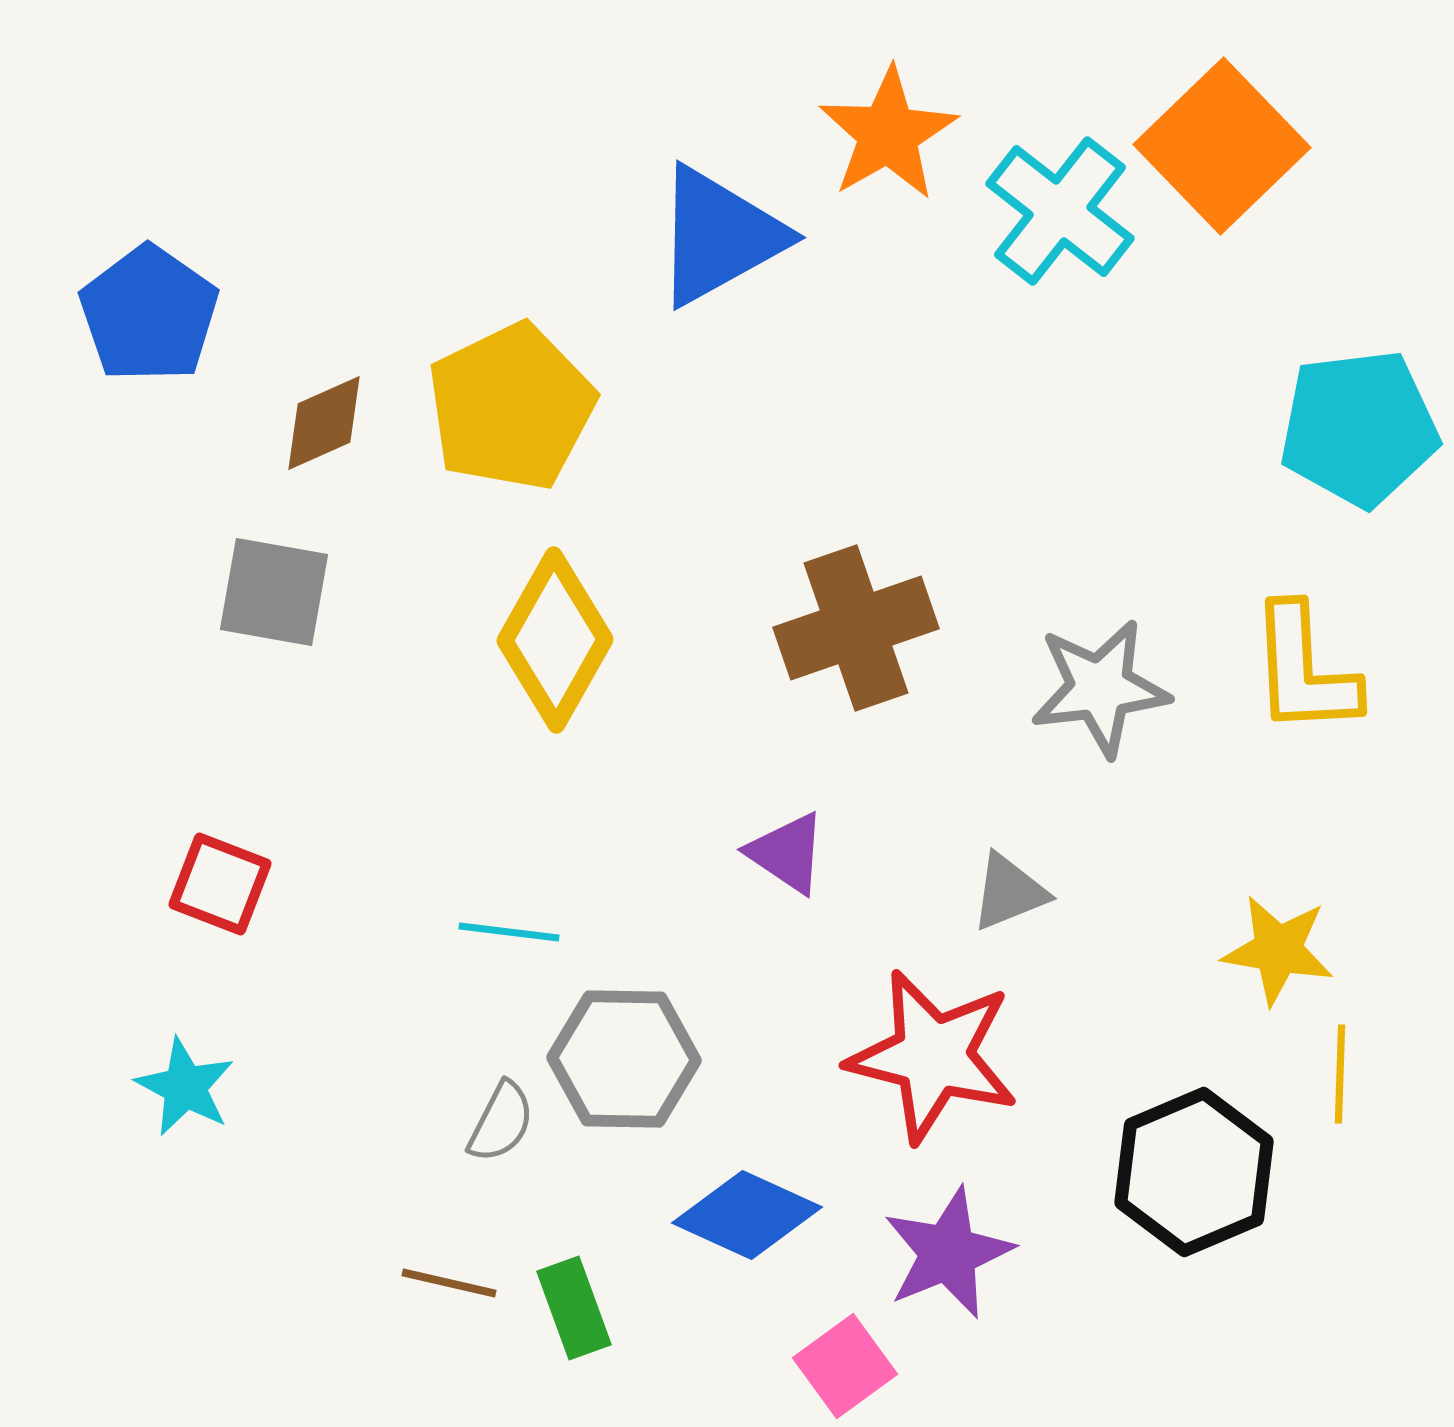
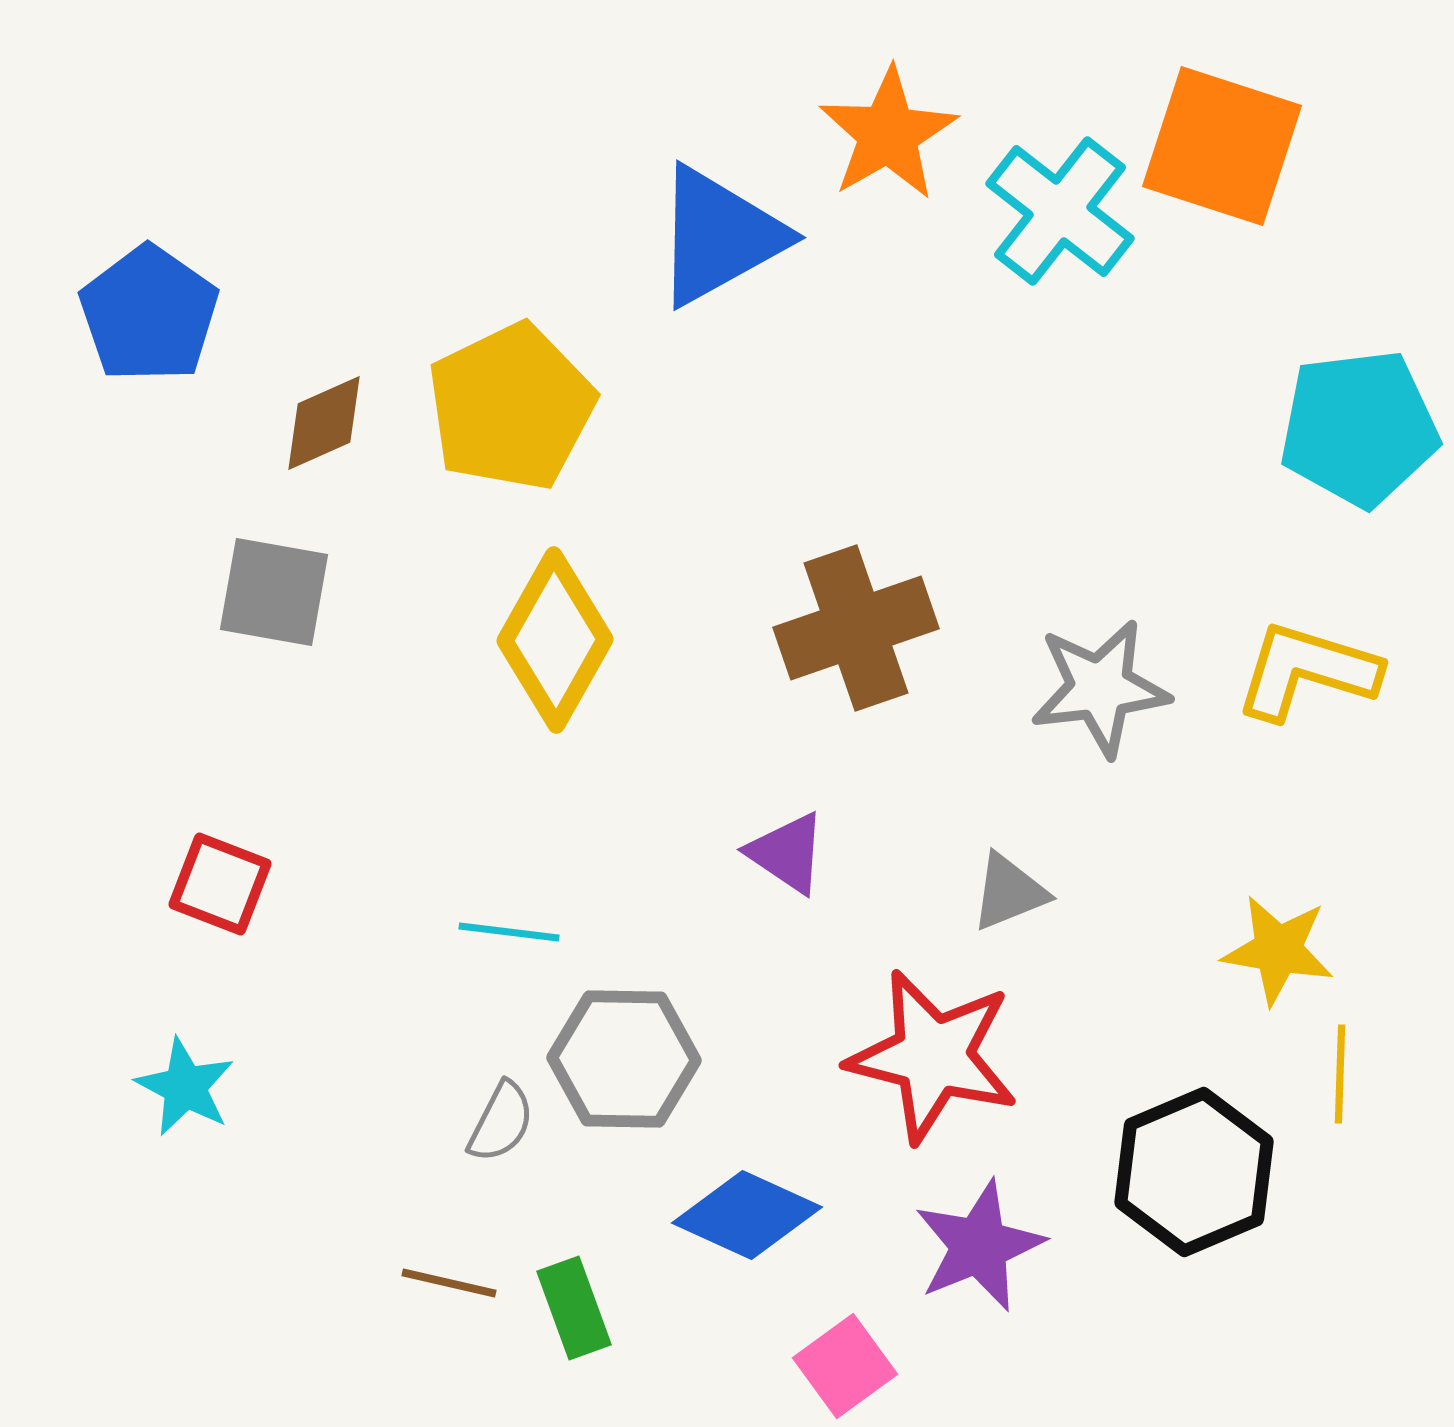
orange square: rotated 28 degrees counterclockwise
yellow L-shape: moved 3 px right, 1 px down; rotated 110 degrees clockwise
purple star: moved 31 px right, 7 px up
